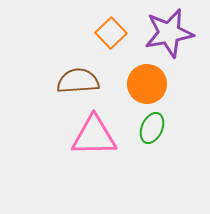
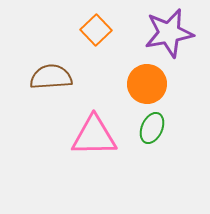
orange square: moved 15 px left, 3 px up
brown semicircle: moved 27 px left, 4 px up
